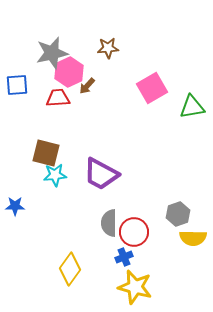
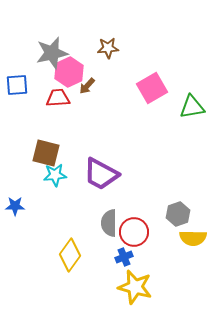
yellow diamond: moved 14 px up
